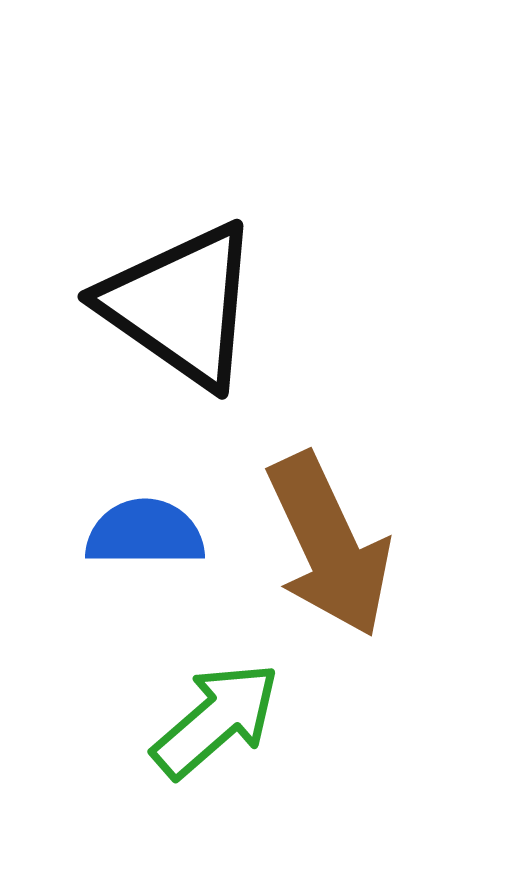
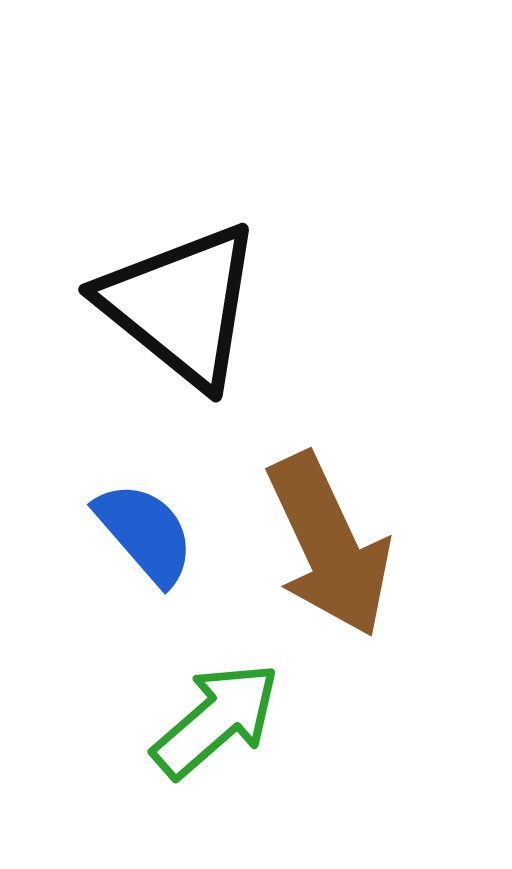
black triangle: rotated 4 degrees clockwise
blue semicircle: rotated 49 degrees clockwise
